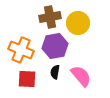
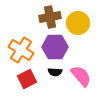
purple hexagon: moved 1 px down; rotated 10 degrees clockwise
orange cross: rotated 10 degrees clockwise
black semicircle: rotated 96 degrees counterclockwise
red square: rotated 30 degrees counterclockwise
